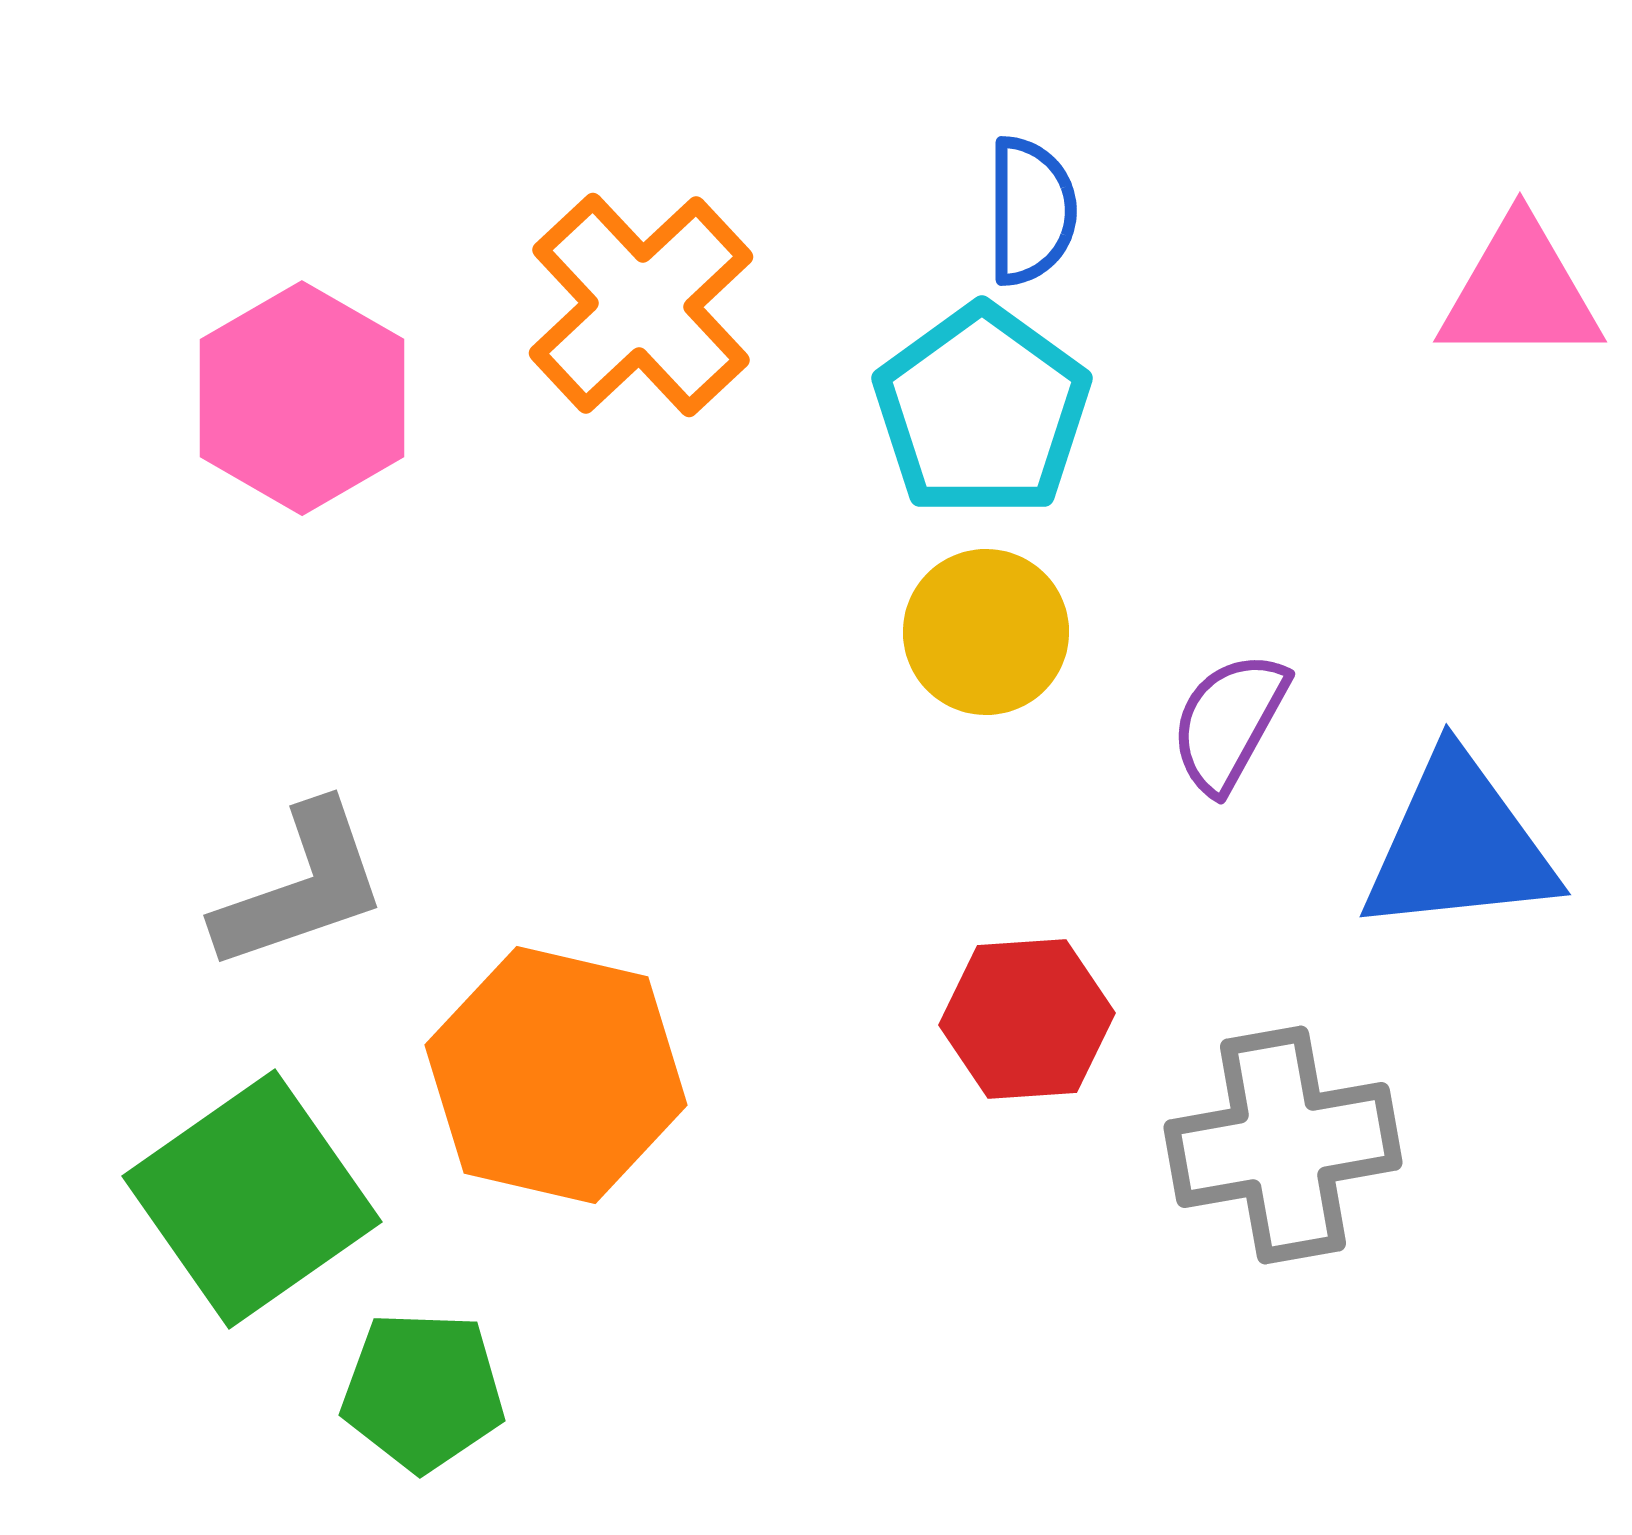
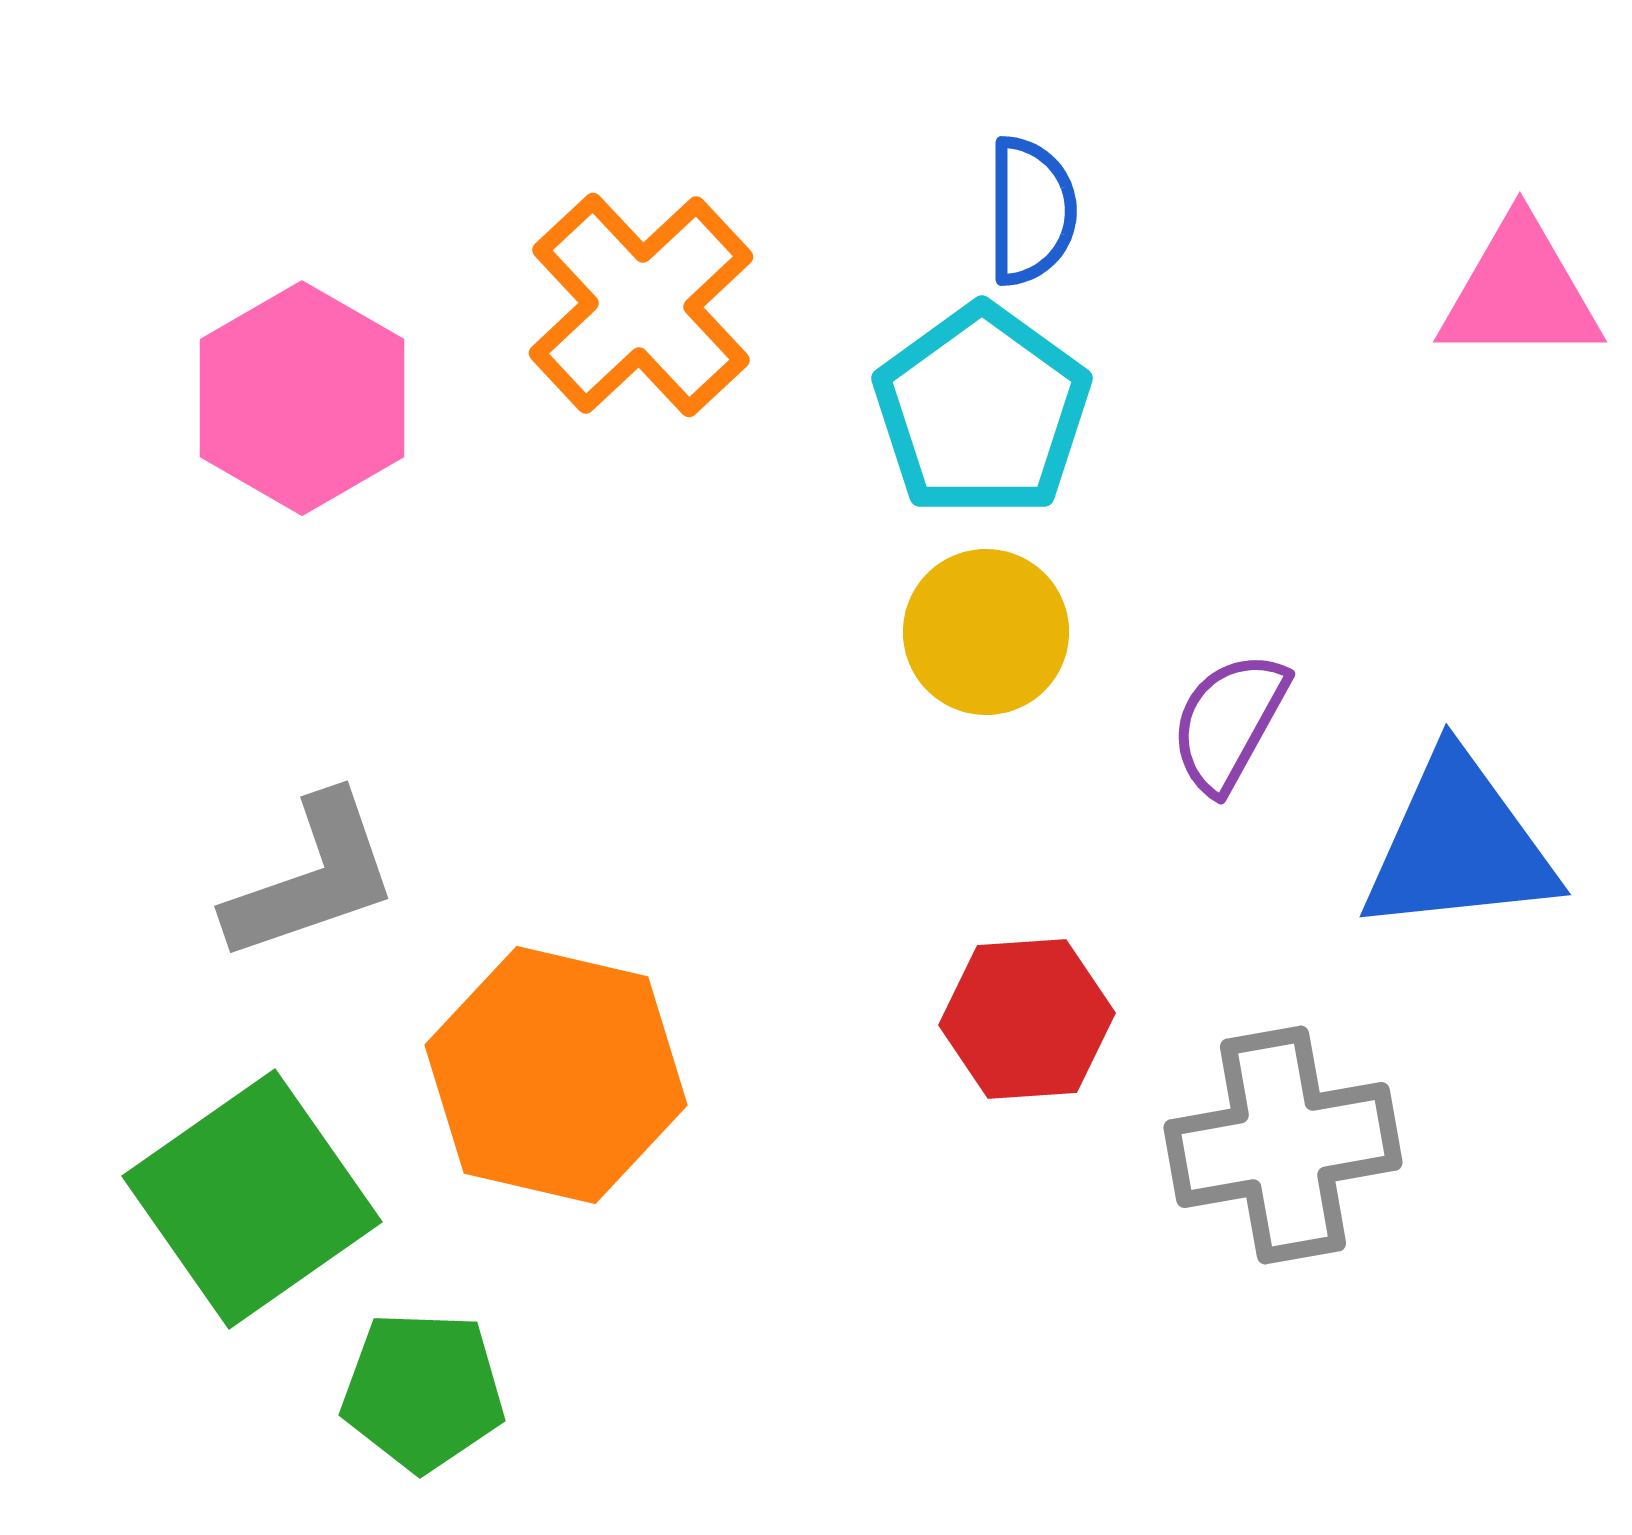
gray L-shape: moved 11 px right, 9 px up
